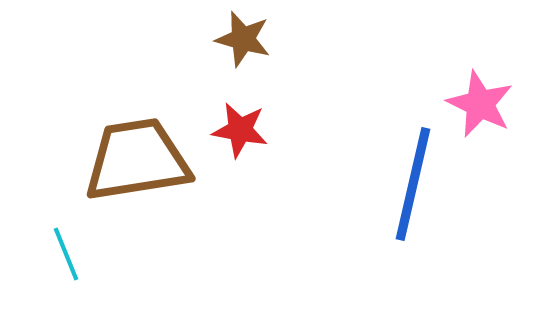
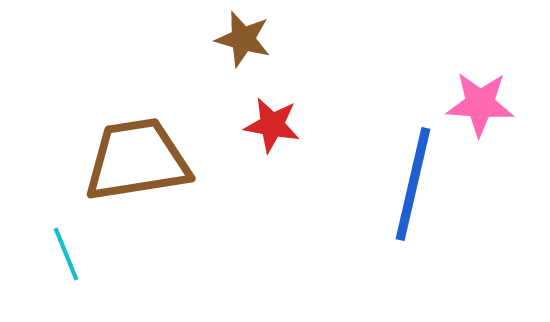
pink star: rotated 22 degrees counterclockwise
red star: moved 32 px right, 5 px up
